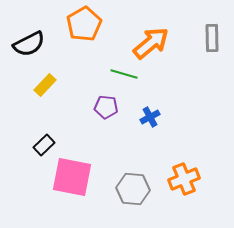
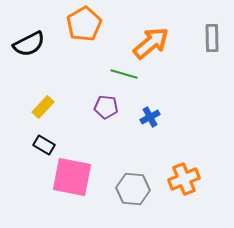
yellow rectangle: moved 2 px left, 22 px down
black rectangle: rotated 75 degrees clockwise
